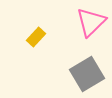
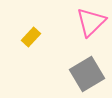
yellow rectangle: moved 5 px left
